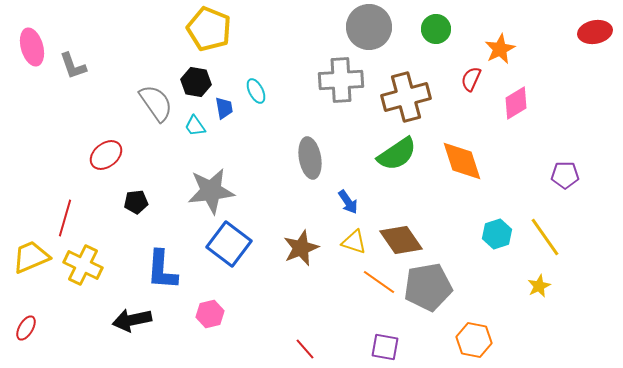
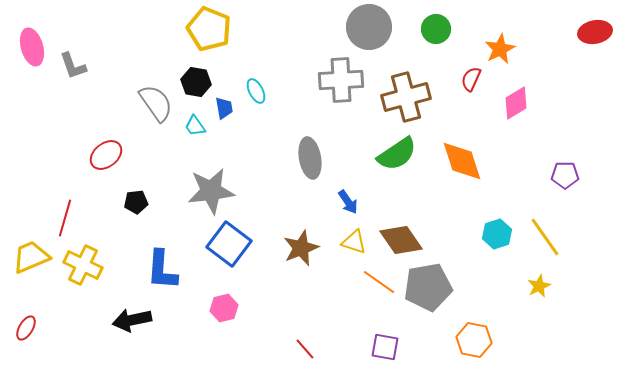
pink hexagon at (210, 314): moved 14 px right, 6 px up
